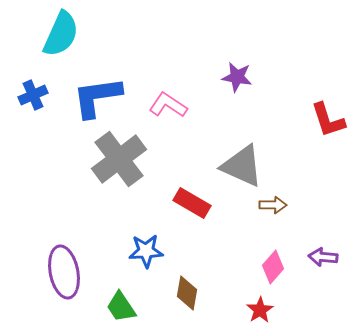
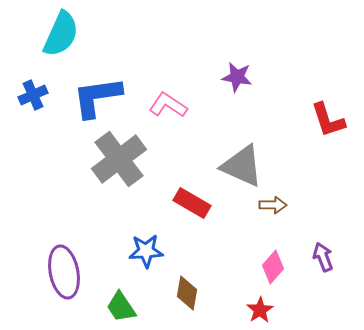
purple arrow: rotated 64 degrees clockwise
